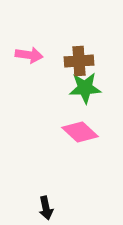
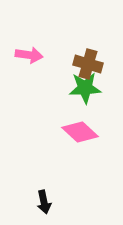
brown cross: moved 9 px right, 3 px down; rotated 20 degrees clockwise
black arrow: moved 2 px left, 6 px up
